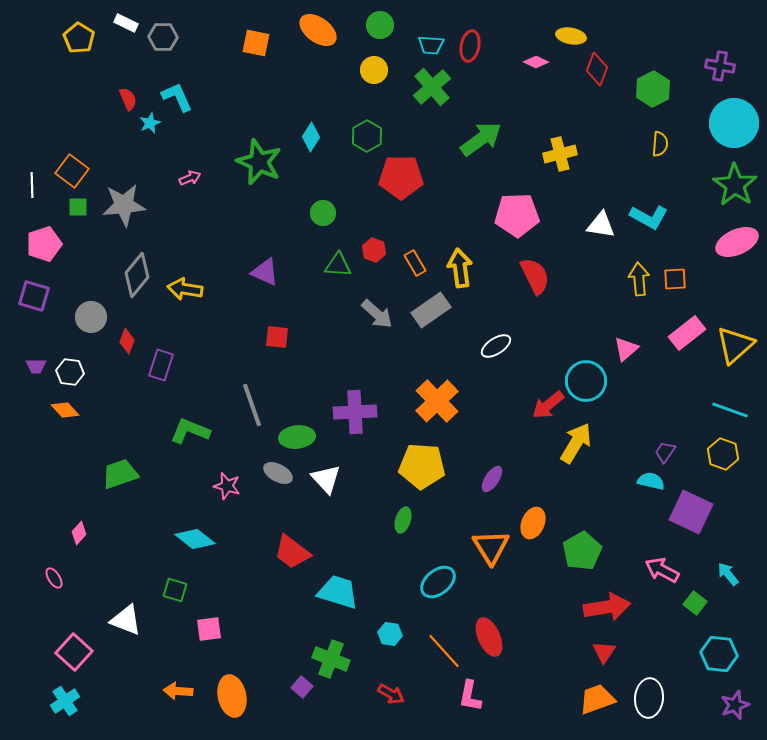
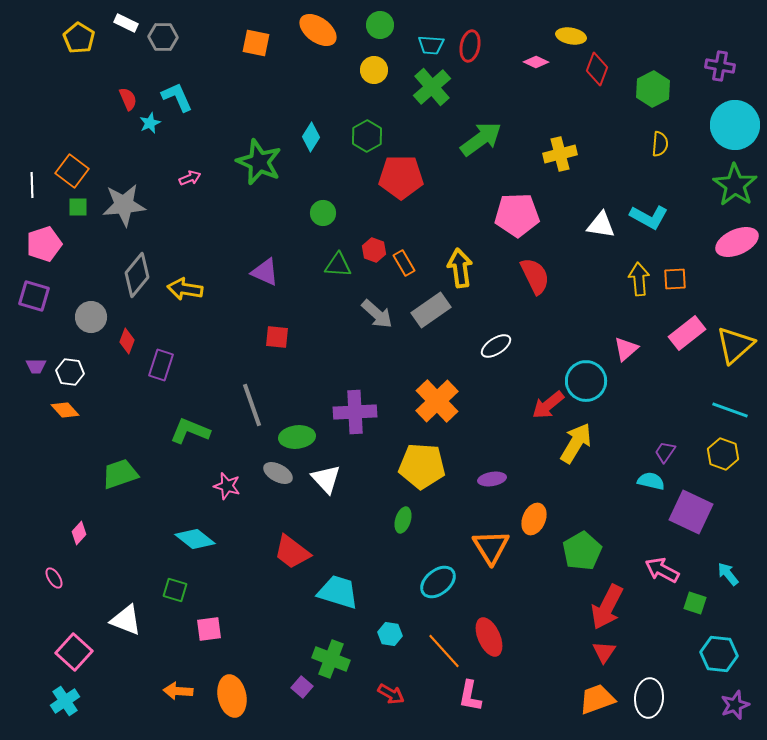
cyan circle at (734, 123): moved 1 px right, 2 px down
orange rectangle at (415, 263): moved 11 px left
purple ellipse at (492, 479): rotated 48 degrees clockwise
orange ellipse at (533, 523): moved 1 px right, 4 px up
green square at (695, 603): rotated 20 degrees counterclockwise
red arrow at (607, 607): rotated 126 degrees clockwise
